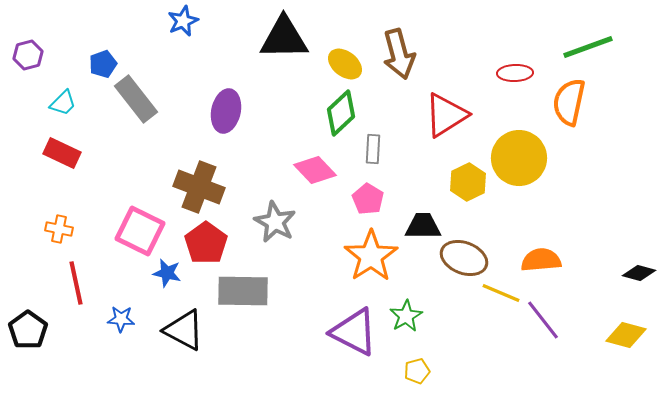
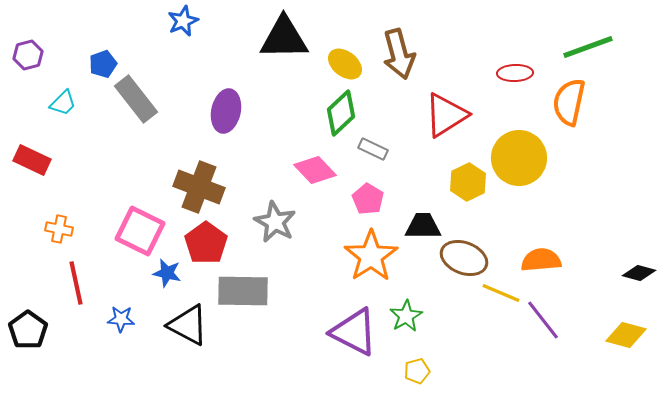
gray rectangle at (373, 149): rotated 68 degrees counterclockwise
red rectangle at (62, 153): moved 30 px left, 7 px down
black triangle at (184, 330): moved 4 px right, 5 px up
